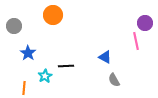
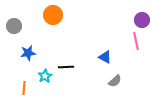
purple circle: moved 3 px left, 3 px up
blue star: rotated 28 degrees clockwise
black line: moved 1 px down
gray semicircle: moved 1 px right, 1 px down; rotated 104 degrees counterclockwise
